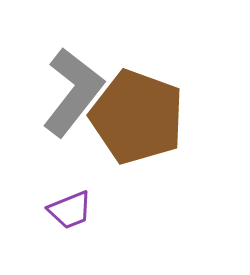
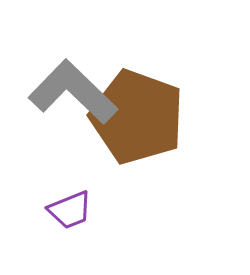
gray L-shape: rotated 84 degrees counterclockwise
